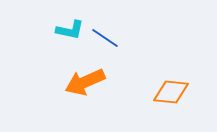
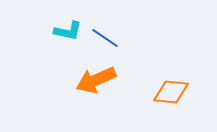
cyan L-shape: moved 2 px left, 1 px down
orange arrow: moved 11 px right, 2 px up
